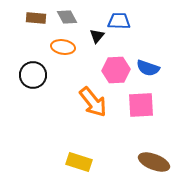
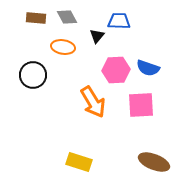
orange arrow: rotated 8 degrees clockwise
